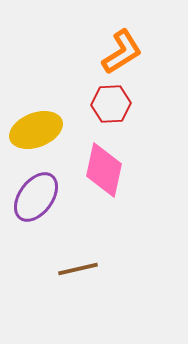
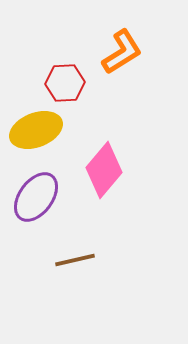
red hexagon: moved 46 px left, 21 px up
pink diamond: rotated 28 degrees clockwise
brown line: moved 3 px left, 9 px up
